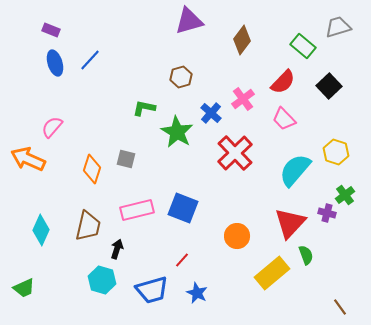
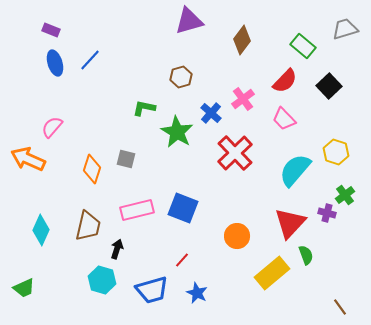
gray trapezoid: moved 7 px right, 2 px down
red semicircle: moved 2 px right, 1 px up
